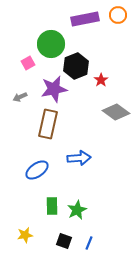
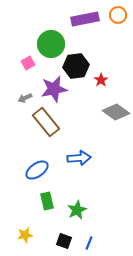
black hexagon: rotated 15 degrees clockwise
gray arrow: moved 5 px right, 1 px down
brown rectangle: moved 2 px left, 2 px up; rotated 52 degrees counterclockwise
green rectangle: moved 5 px left, 5 px up; rotated 12 degrees counterclockwise
